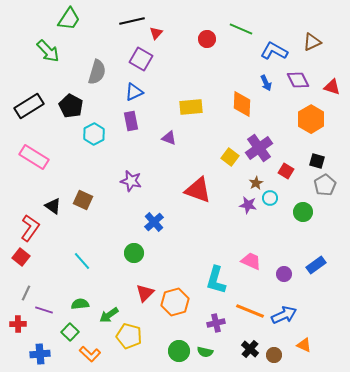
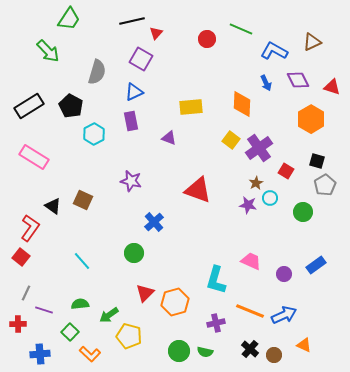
yellow square at (230, 157): moved 1 px right, 17 px up
